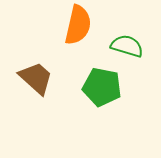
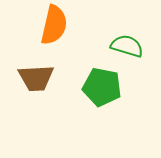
orange semicircle: moved 24 px left
brown trapezoid: rotated 135 degrees clockwise
